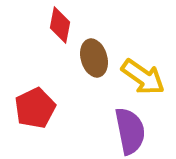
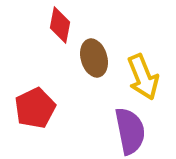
yellow arrow: rotated 33 degrees clockwise
